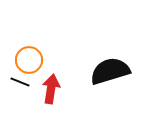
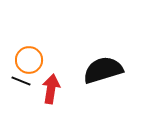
black semicircle: moved 7 px left, 1 px up
black line: moved 1 px right, 1 px up
